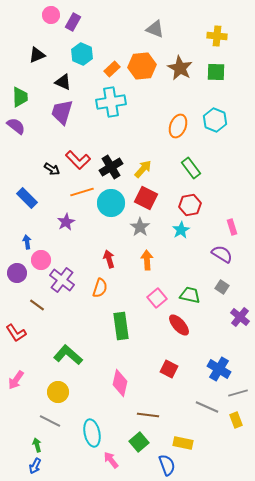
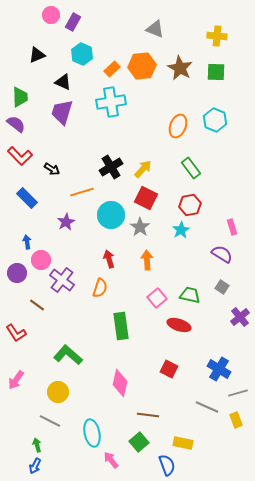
purple semicircle at (16, 126): moved 2 px up
red L-shape at (78, 160): moved 58 px left, 4 px up
cyan circle at (111, 203): moved 12 px down
purple cross at (240, 317): rotated 12 degrees clockwise
red ellipse at (179, 325): rotated 30 degrees counterclockwise
